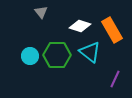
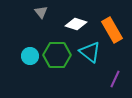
white diamond: moved 4 px left, 2 px up
